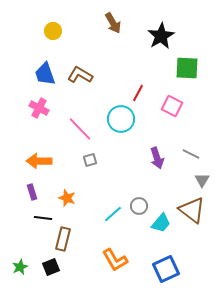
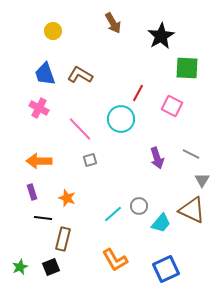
brown triangle: rotated 12 degrees counterclockwise
